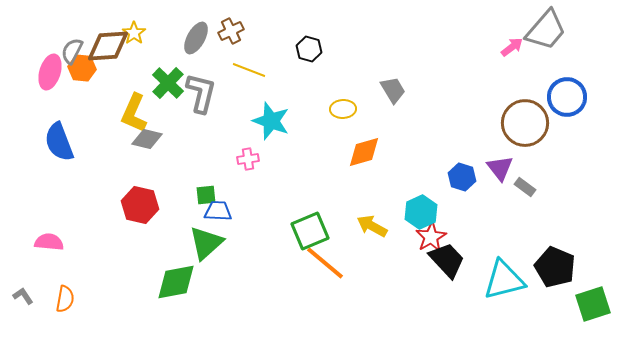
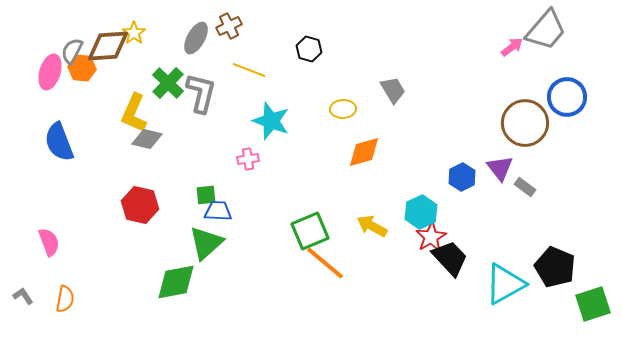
brown cross at (231, 31): moved 2 px left, 5 px up
blue hexagon at (462, 177): rotated 16 degrees clockwise
pink semicircle at (49, 242): rotated 64 degrees clockwise
black trapezoid at (447, 260): moved 3 px right, 2 px up
cyan triangle at (504, 280): moved 1 px right, 4 px down; rotated 15 degrees counterclockwise
